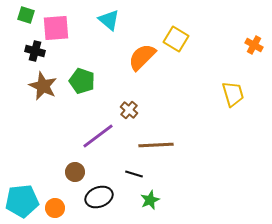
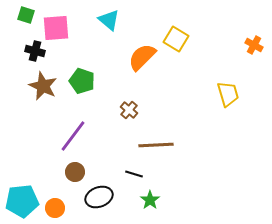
yellow trapezoid: moved 5 px left
purple line: moved 25 px left; rotated 16 degrees counterclockwise
green star: rotated 12 degrees counterclockwise
